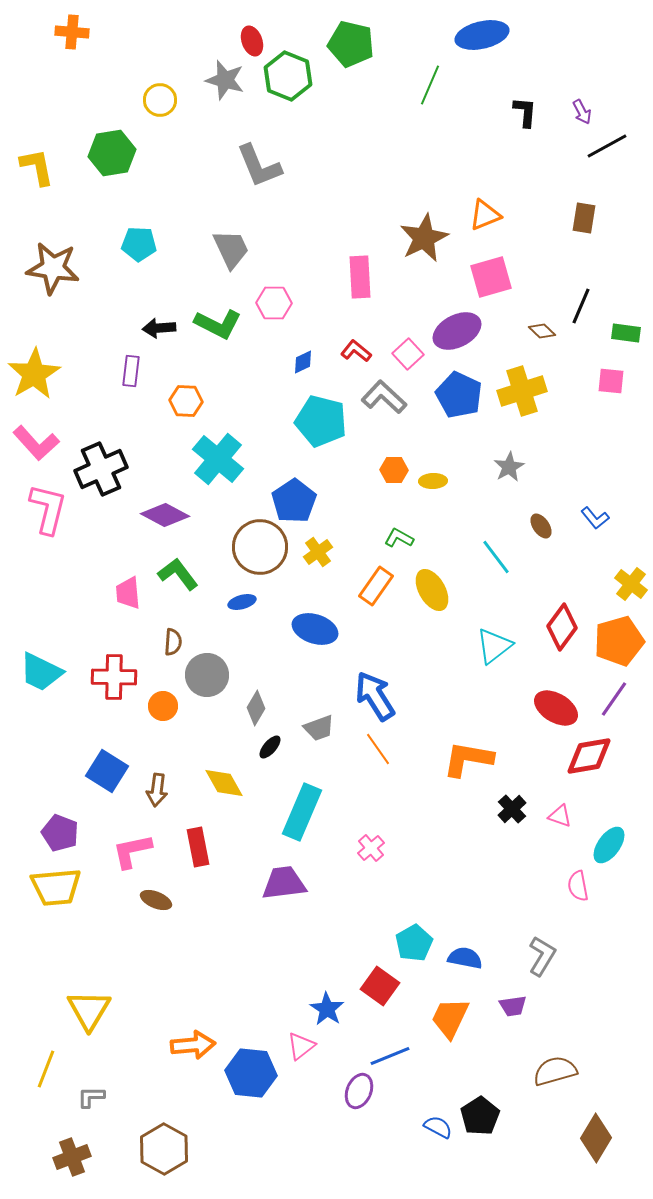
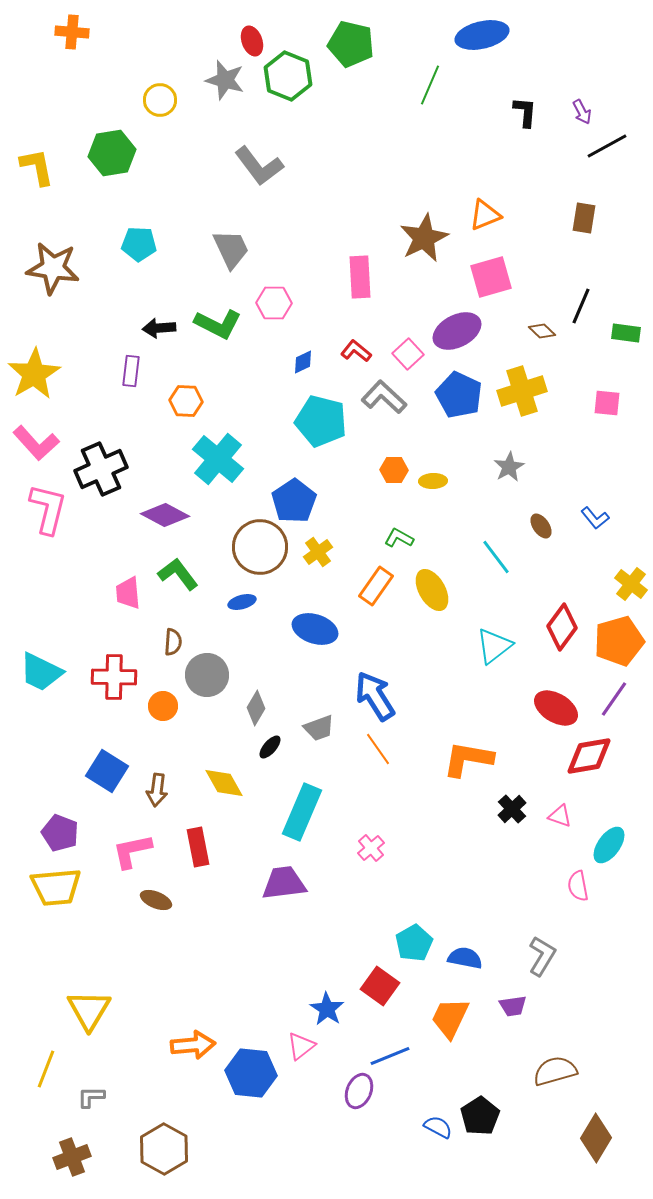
gray L-shape at (259, 166): rotated 15 degrees counterclockwise
pink square at (611, 381): moved 4 px left, 22 px down
